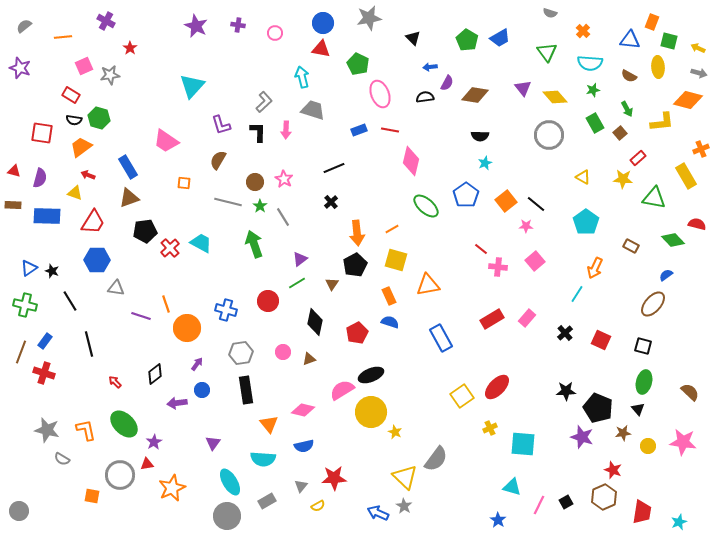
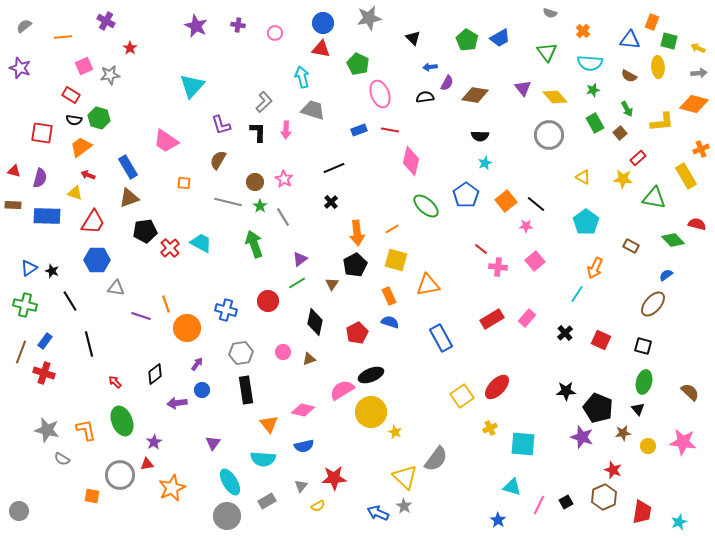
gray arrow at (699, 73): rotated 21 degrees counterclockwise
orange diamond at (688, 100): moved 6 px right, 4 px down
green ellipse at (124, 424): moved 2 px left, 3 px up; rotated 24 degrees clockwise
